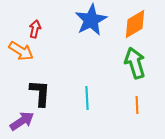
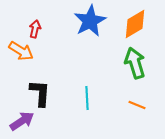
blue star: moved 1 px left, 1 px down
orange line: rotated 66 degrees counterclockwise
